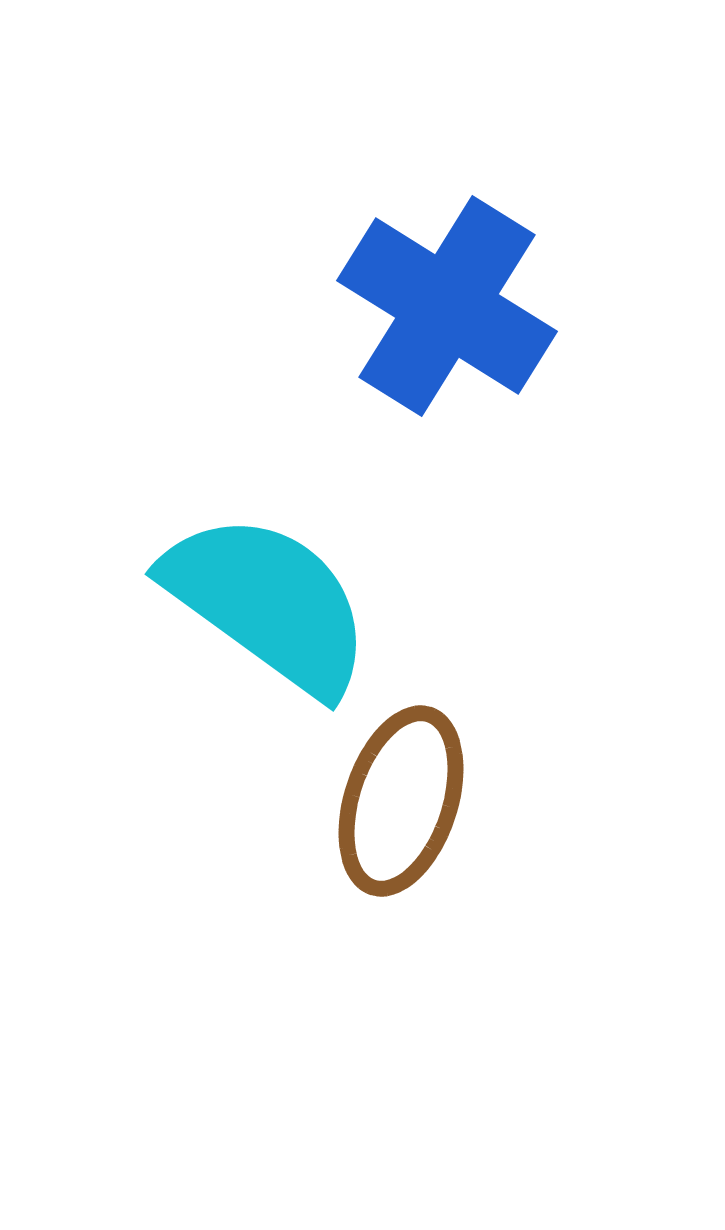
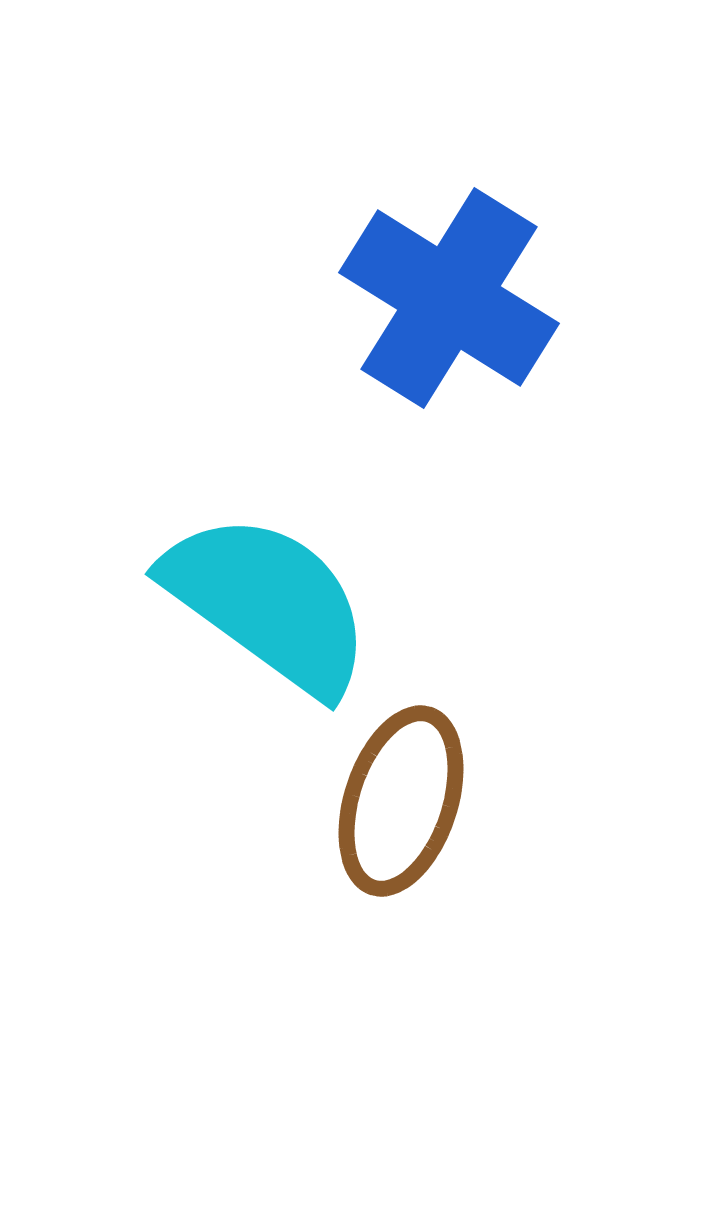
blue cross: moved 2 px right, 8 px up
